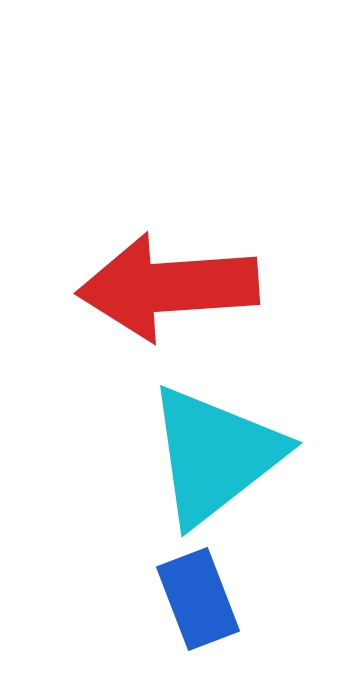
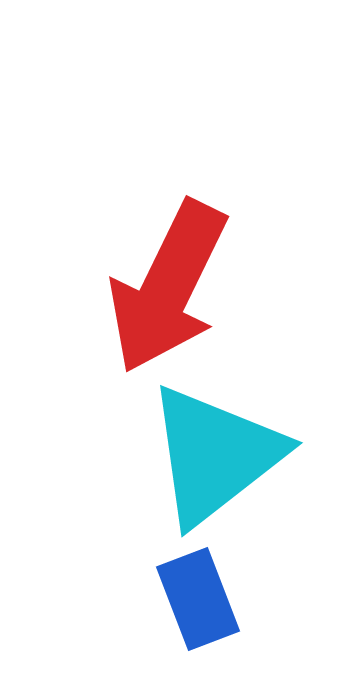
red arrow: rotated 60 degrees counterclockwise
